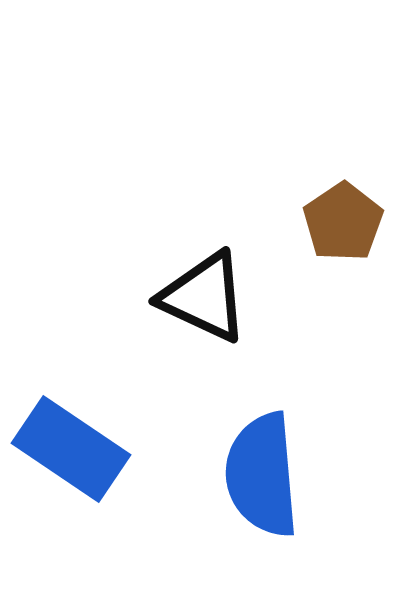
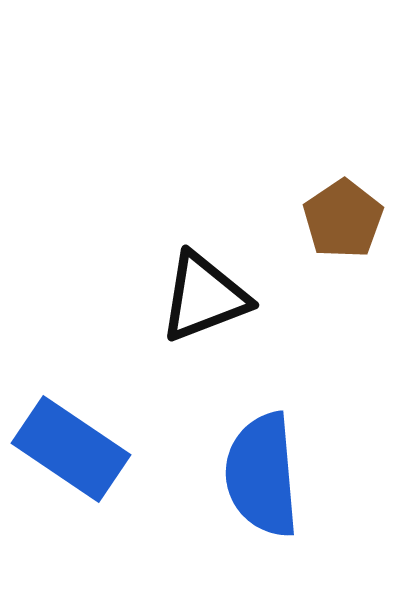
brown pentagon: moved 3 px up
black triangle: rotated 46 degrees counterclockwise
